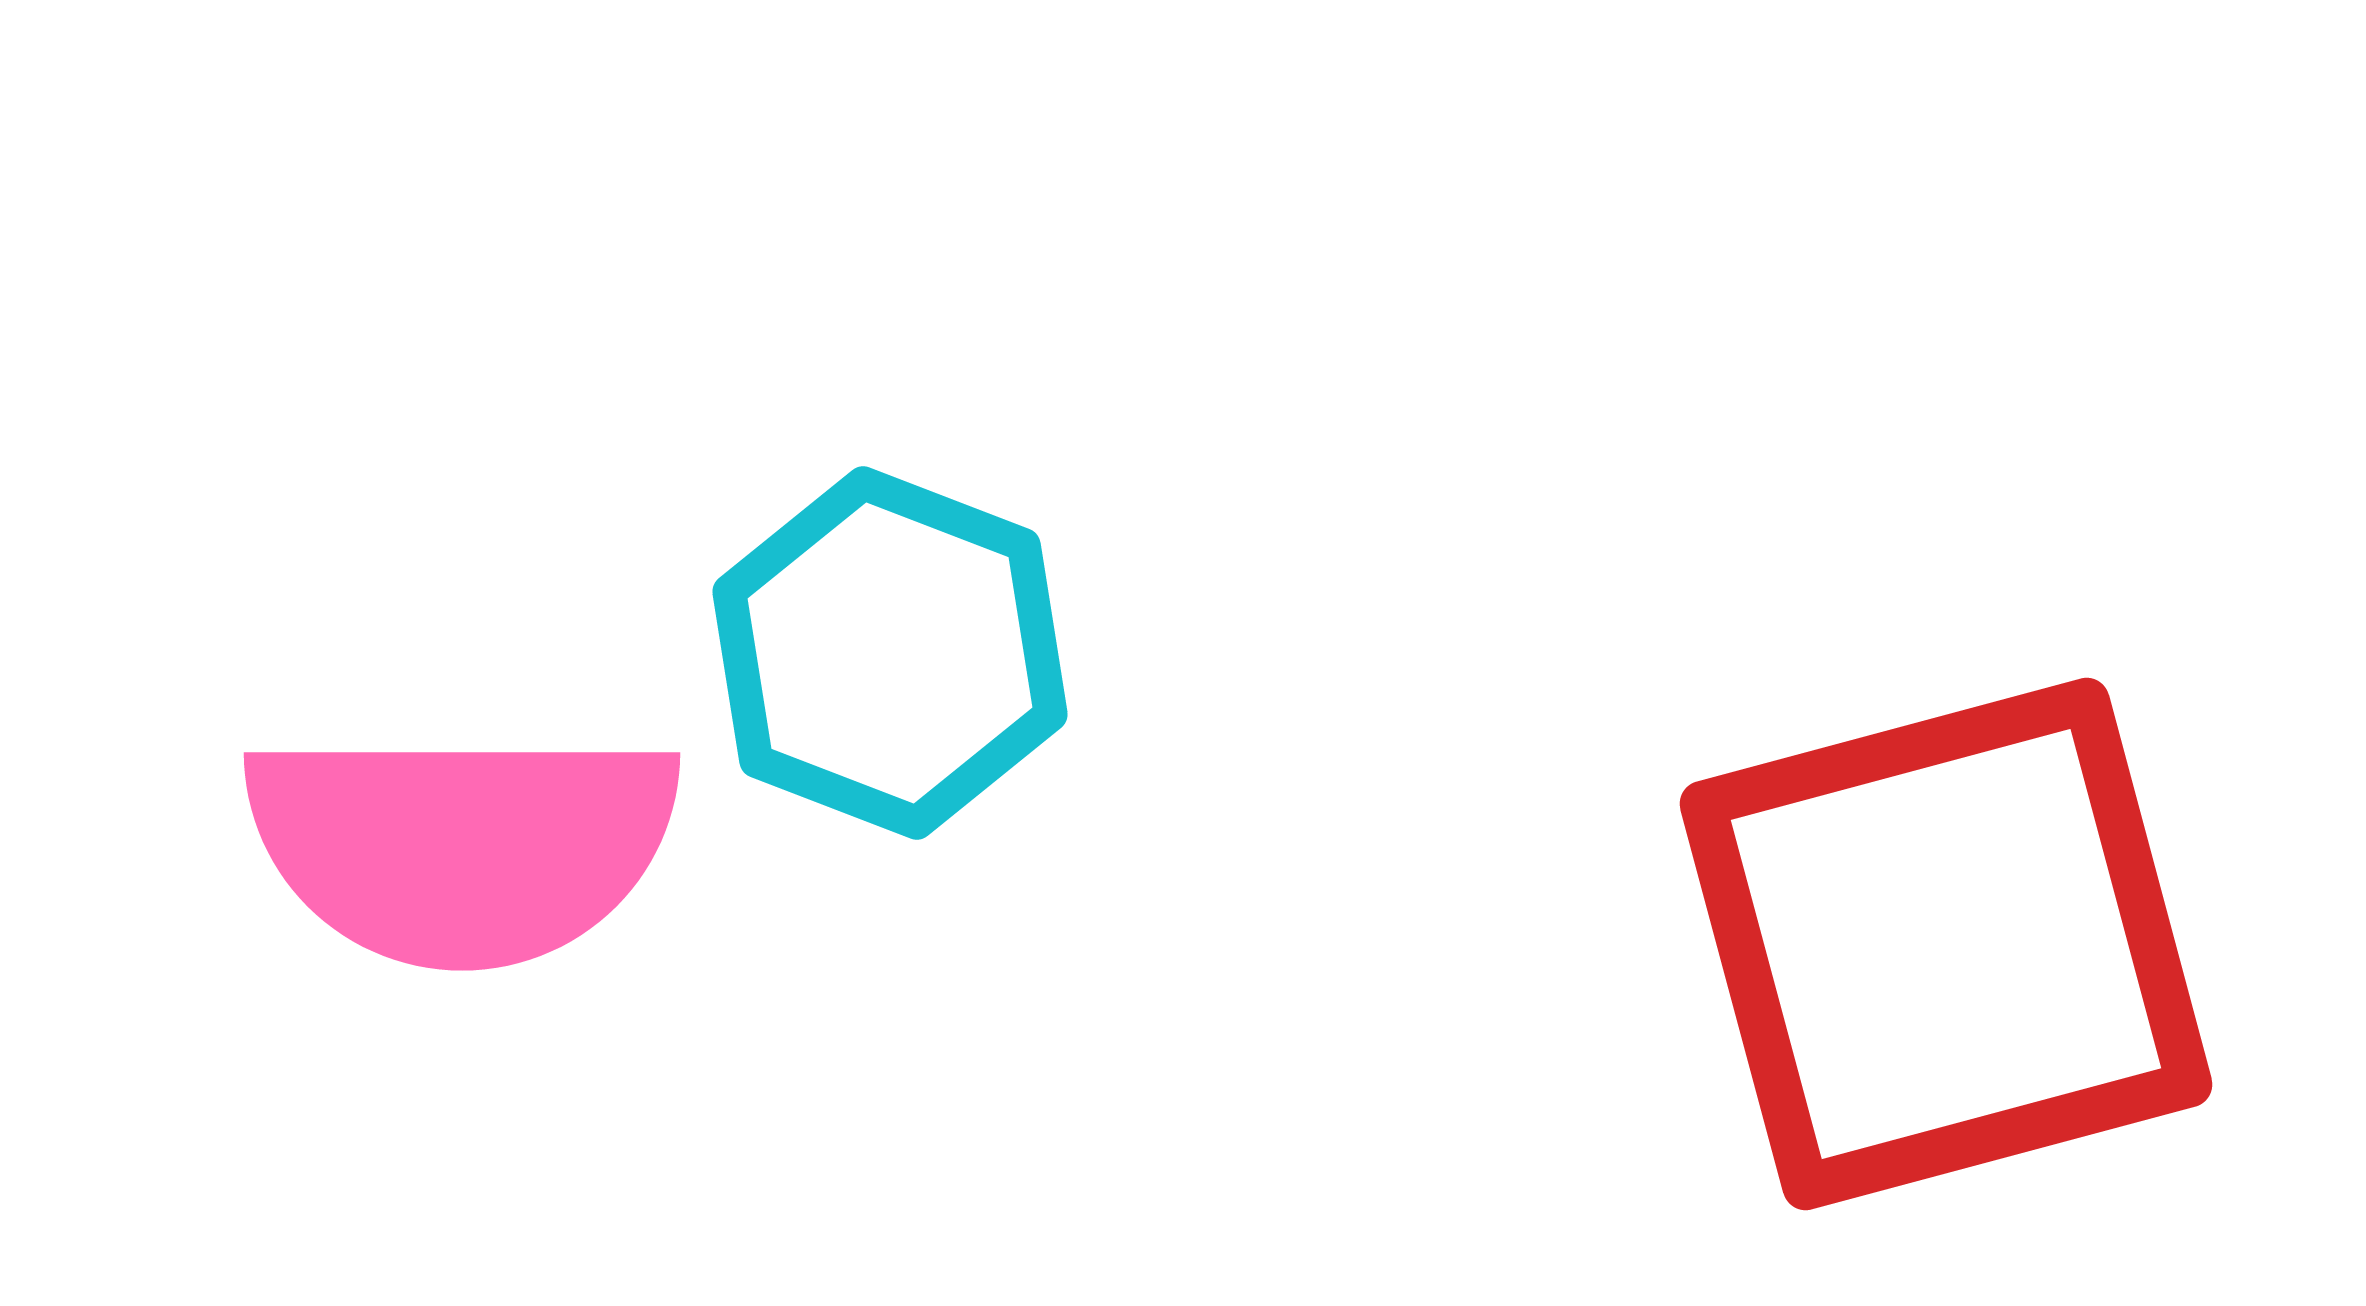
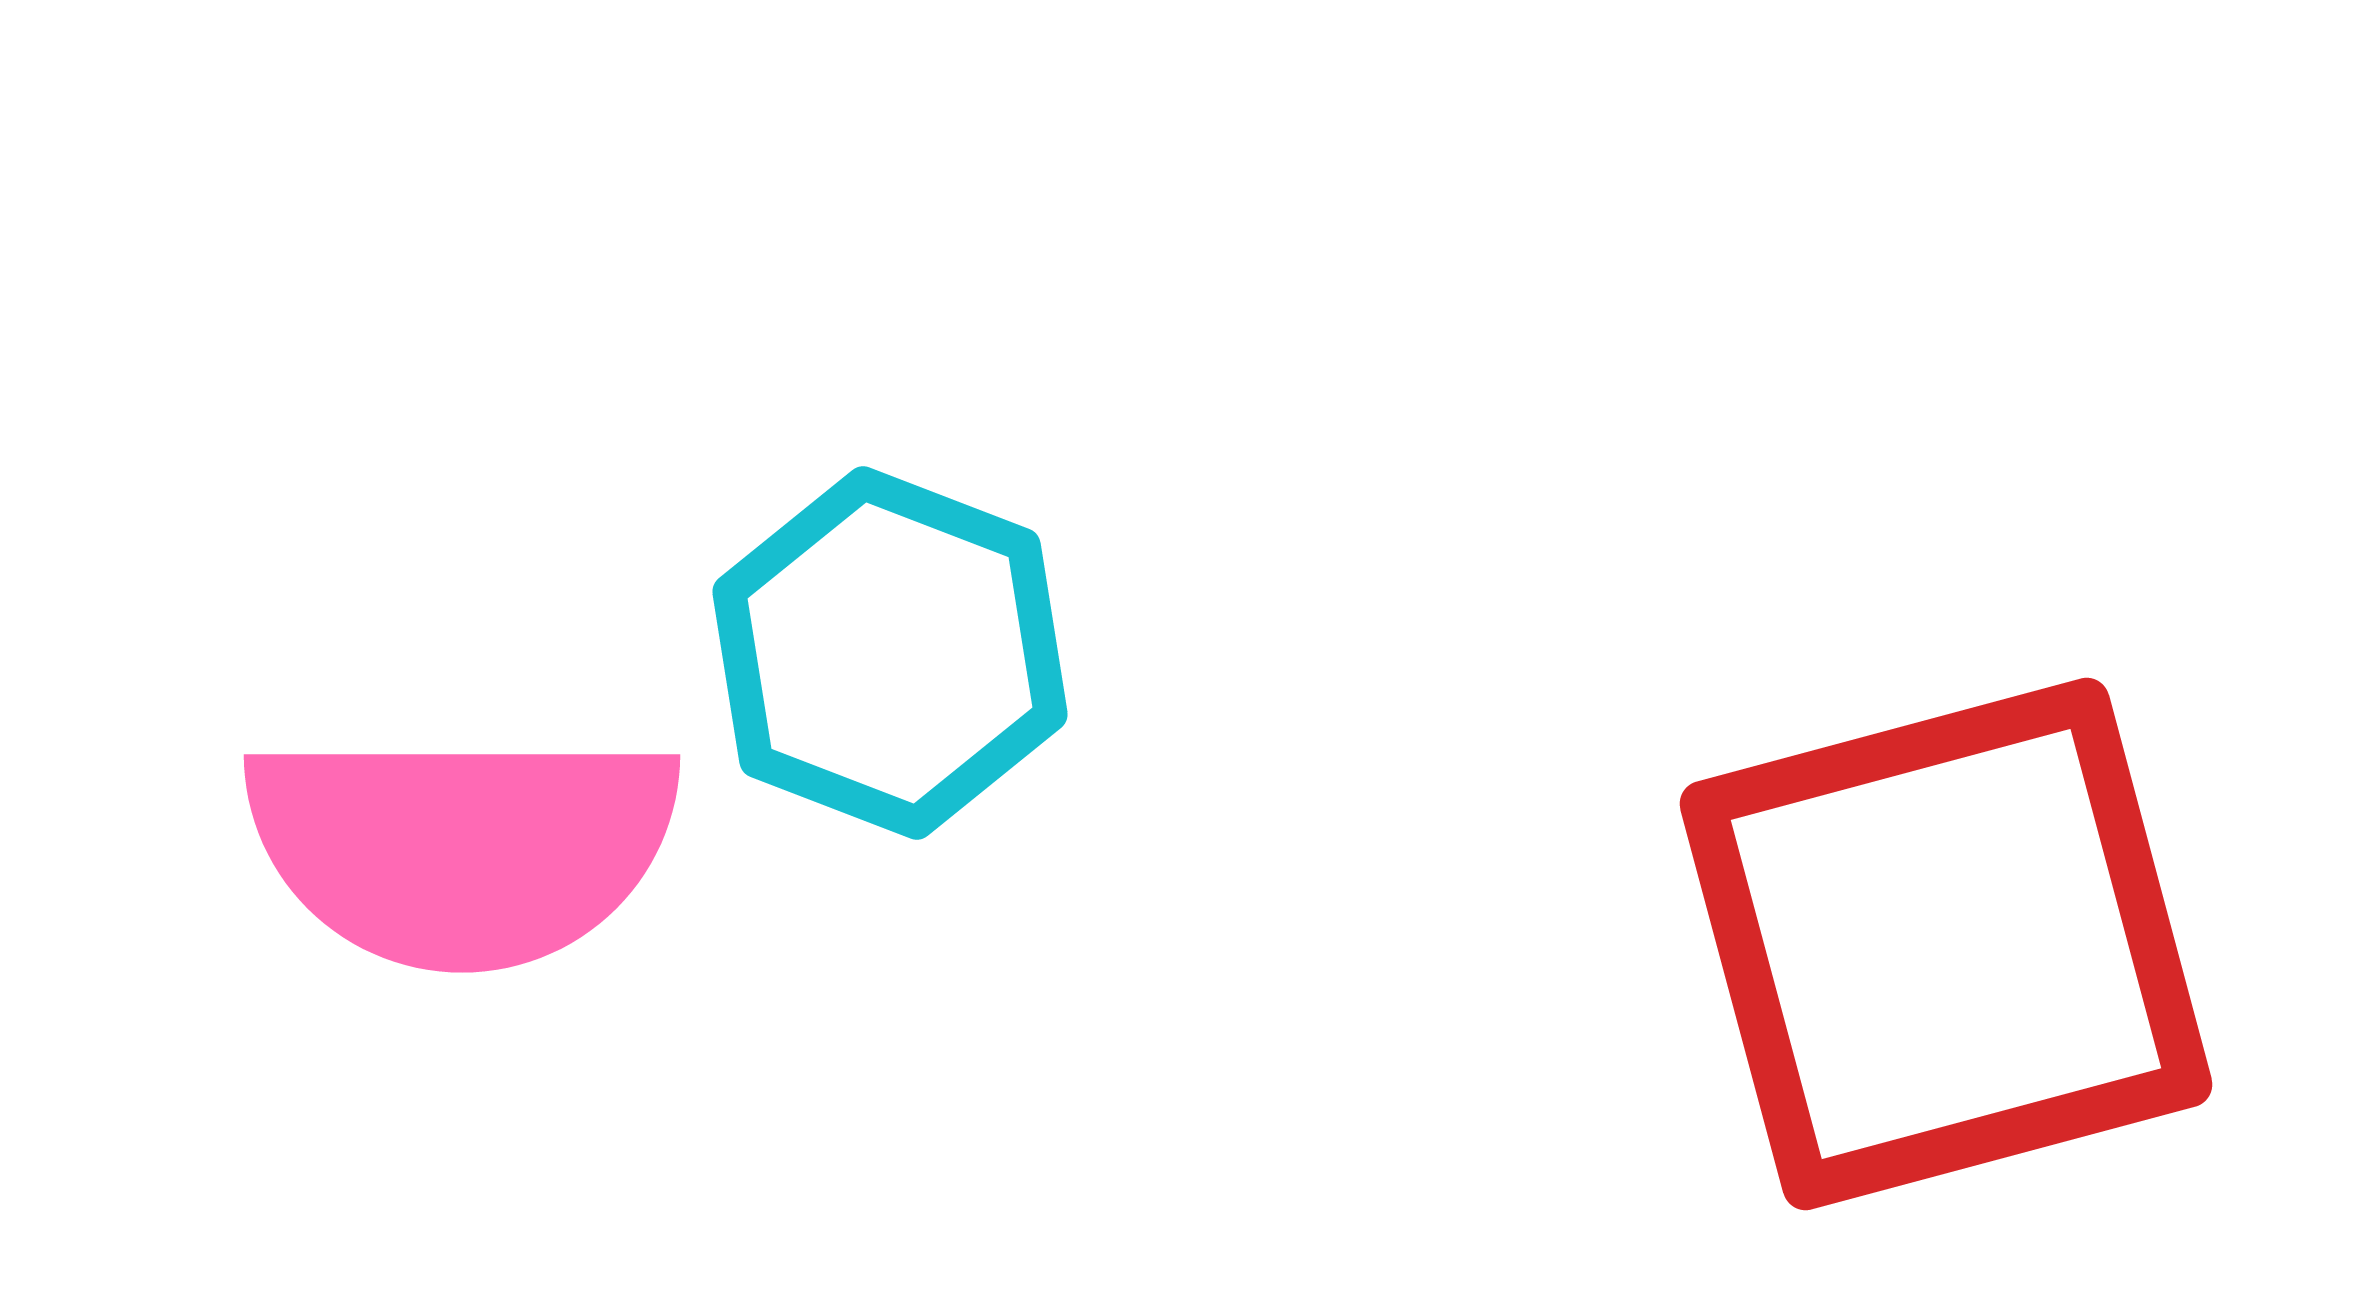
pink semicircle: moved 2 px down
